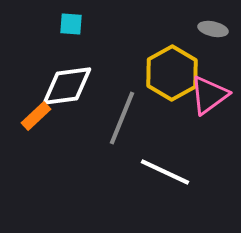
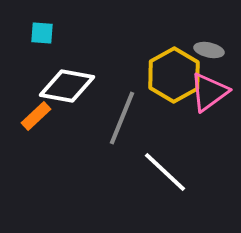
cyan square: moved 29 px left, 9 px down
gray ellipse: moved 4 px left, 21 px down
yellow hexagon: moved 2 px right, 2 px down
white diamond: rotated 18 degrees clockwise
pink triangle: moved 3 px up
white line: rotated 18 degrees clockwise
